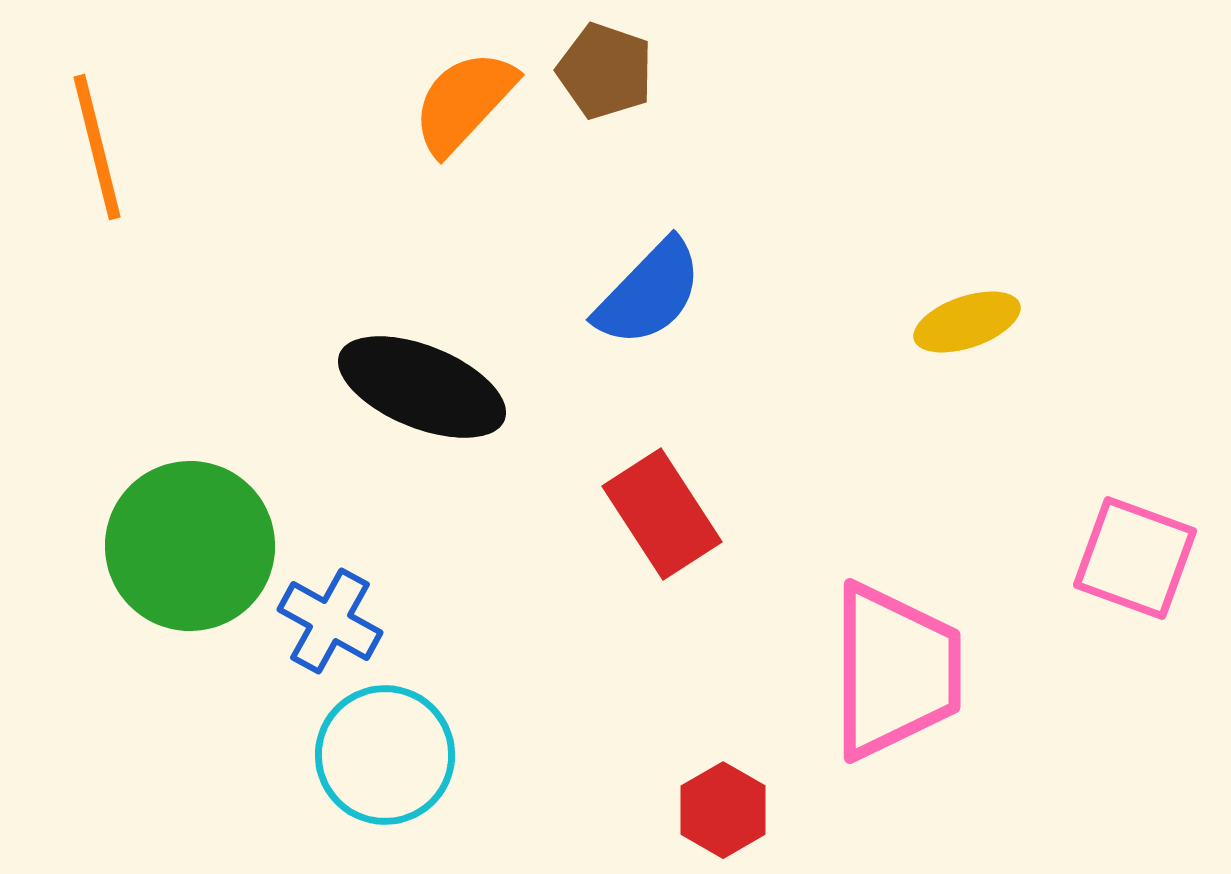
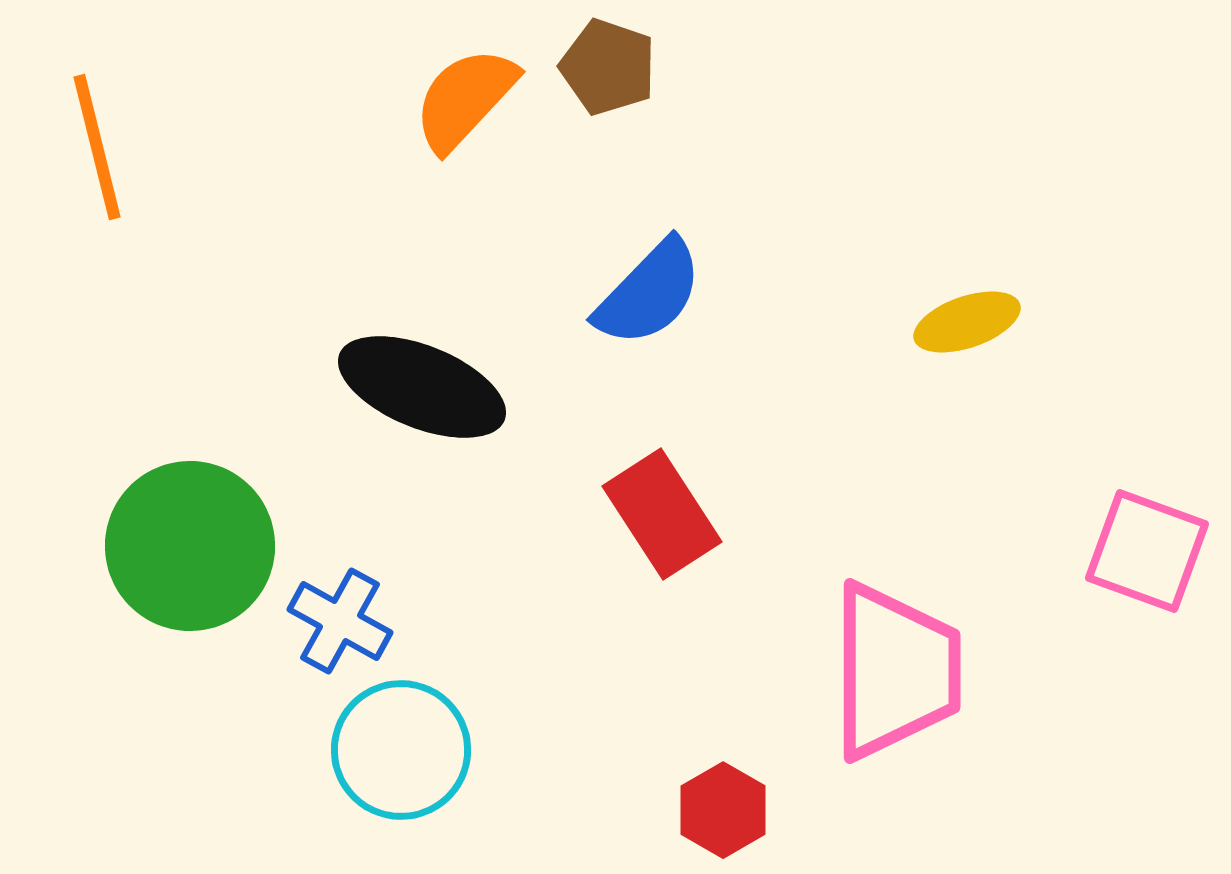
brown pentagon: moved 3 px right, 4 px up
orange semicircle: moved 1 px right, 3 px up
pink square: moved 12 px right, 7 px up
blue cross: moved 10 px right
cyan circle: moved 16 px right, 5 px up
